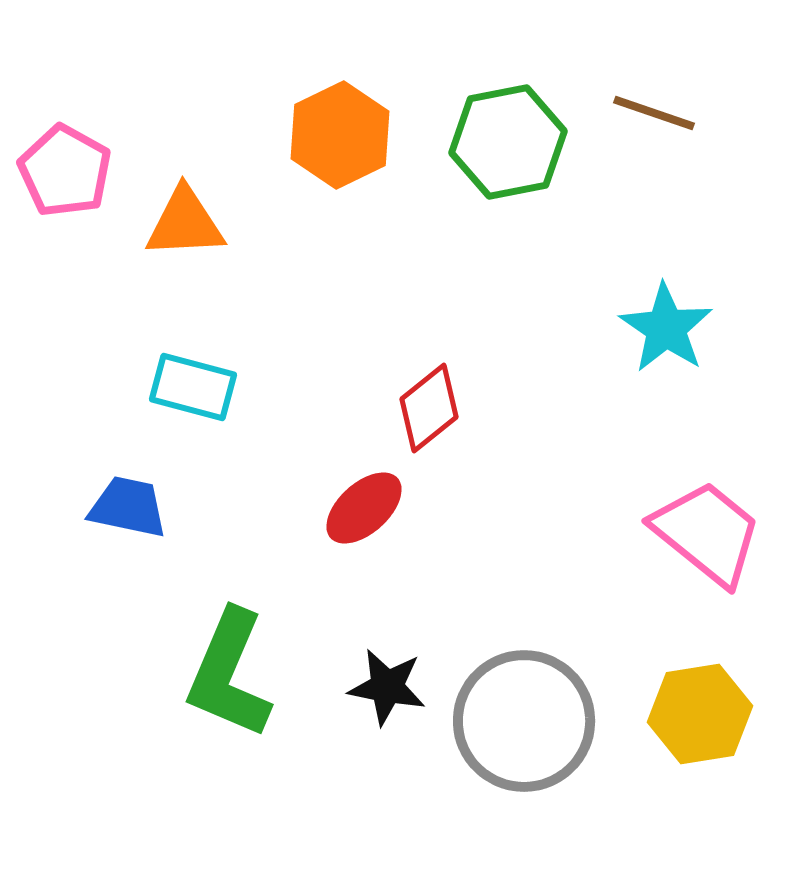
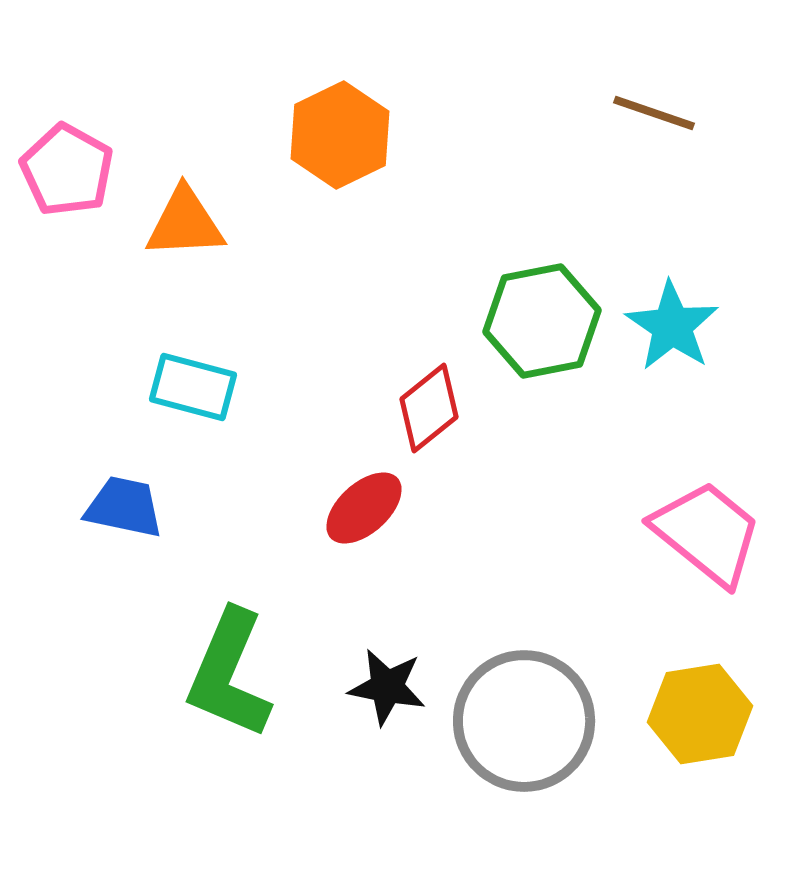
green hexagon: moved 34 px right, 179 px down
pink pentagon: moved 2 px right, 1 px up
cyan star: moved 6 px right, 2 px up
blue trapezoid: moved 4 px left
